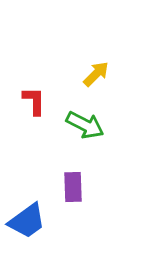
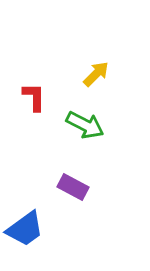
red L-shape: moved 4 px up
purple rectangle: rotated 60 degrees counterclockwise
blue trapezoid: moved 2 px left, 8 px down
